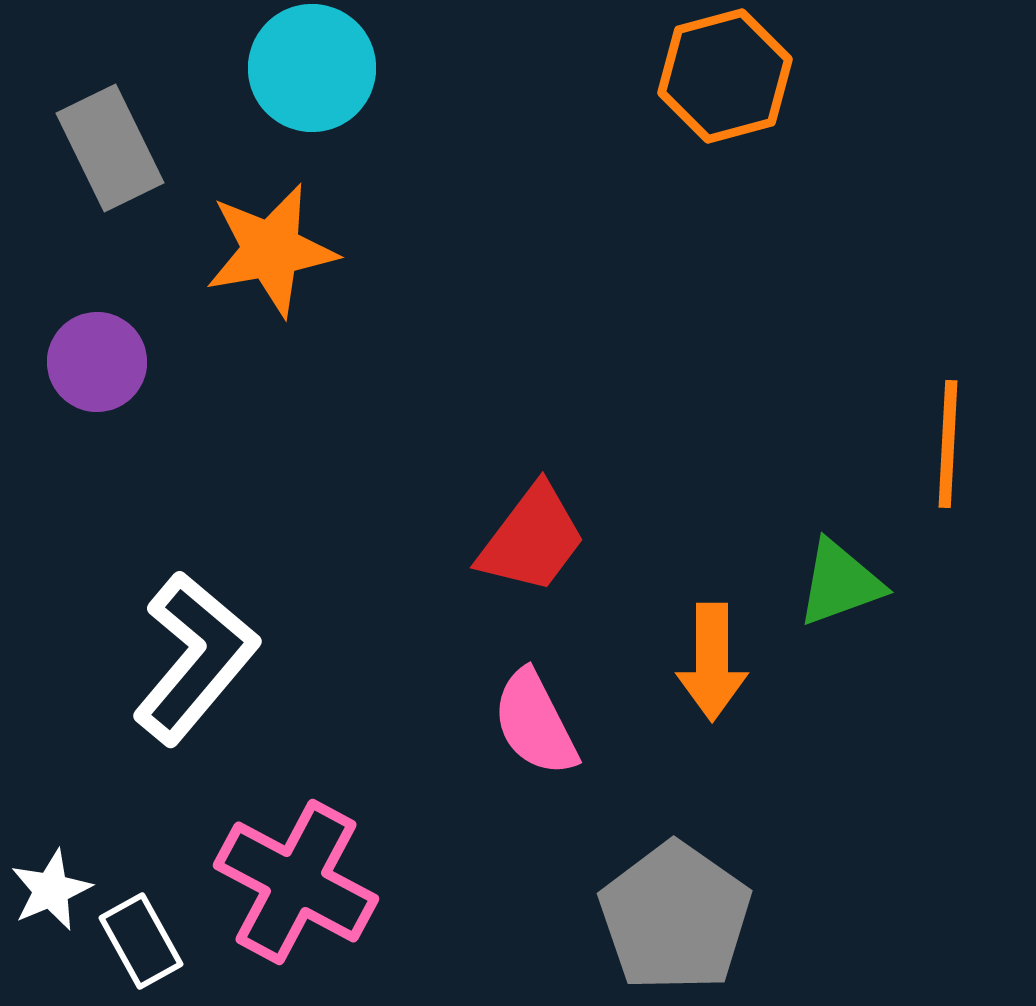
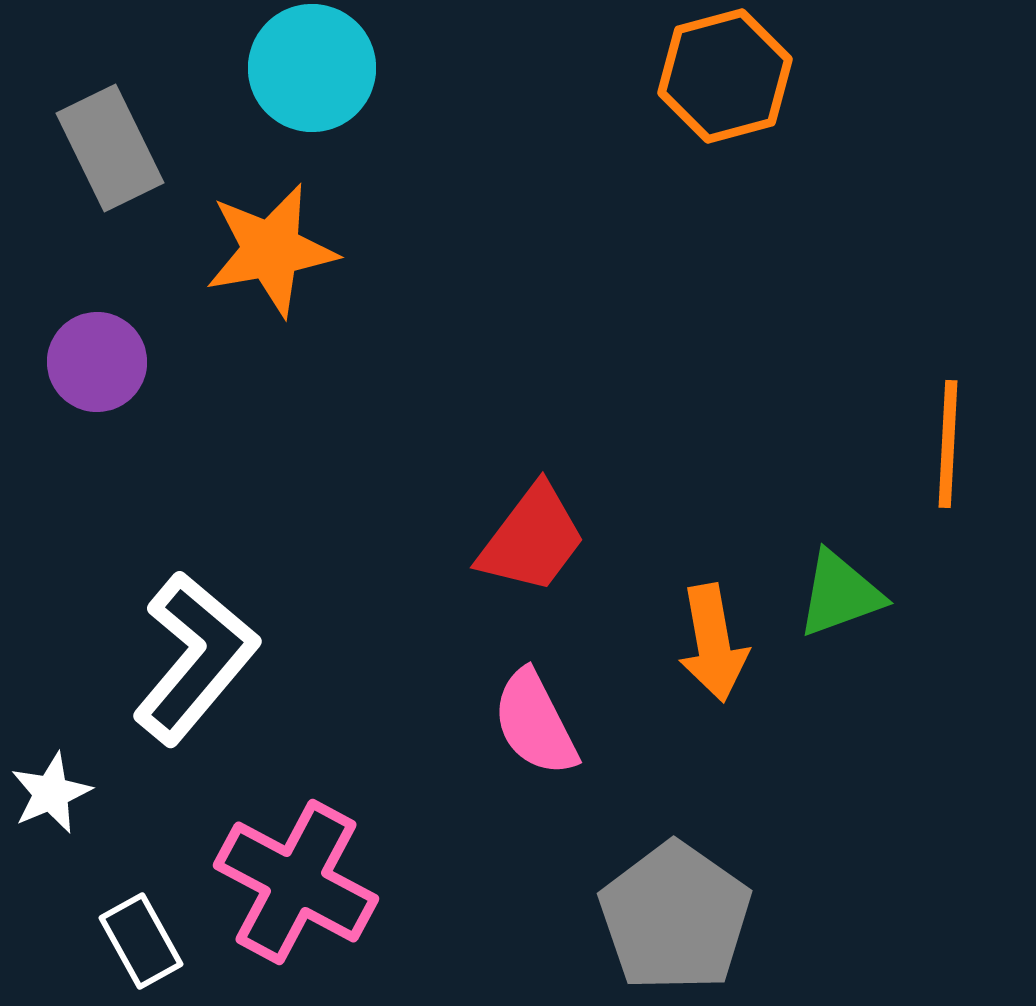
green triangle: moved 11 px down
orange arrow: moved 1 px right, 19 px up; rotated 10 degrees counterclockwise
white star: moved 97 px up
